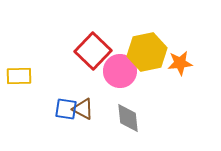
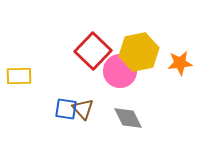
yellow hexagon: moved 8 px left
brown triangle: rotated 20 degrees clockwise
gray diamond: rotated 20 degrees counterclockwise
